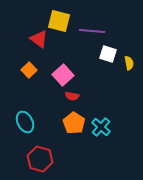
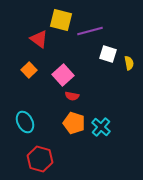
yellow square: moved 2 px right, 1 px up
purple line: moved 2 px left; rotated 20 degrees counterclockwise
orange pentagon: rotated 15 degrees counterclockwise
